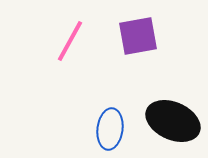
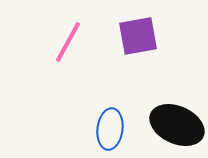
pink line: moved 2 px left, 1 px down
black ellipse: moved 4 px right, 4 px down
